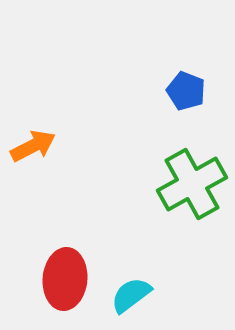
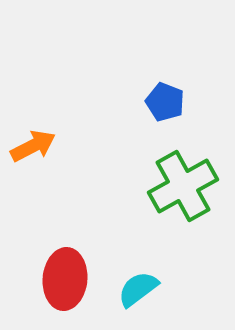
blue pentagon: moved 21 px left, 11 px down
green cross: moved 9 px left, 2 px down
cyan semicircle: moved 7 px right, 6 px up
